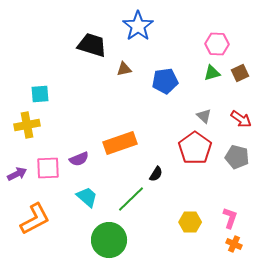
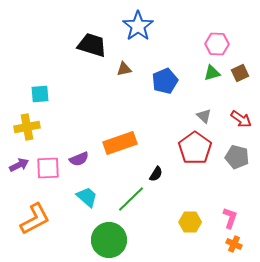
blue pentagon: rotated 15 degrees counterclockwise
yellow cross: moved 2 px down
purple arrow: moved 2 px right, 9 px up
